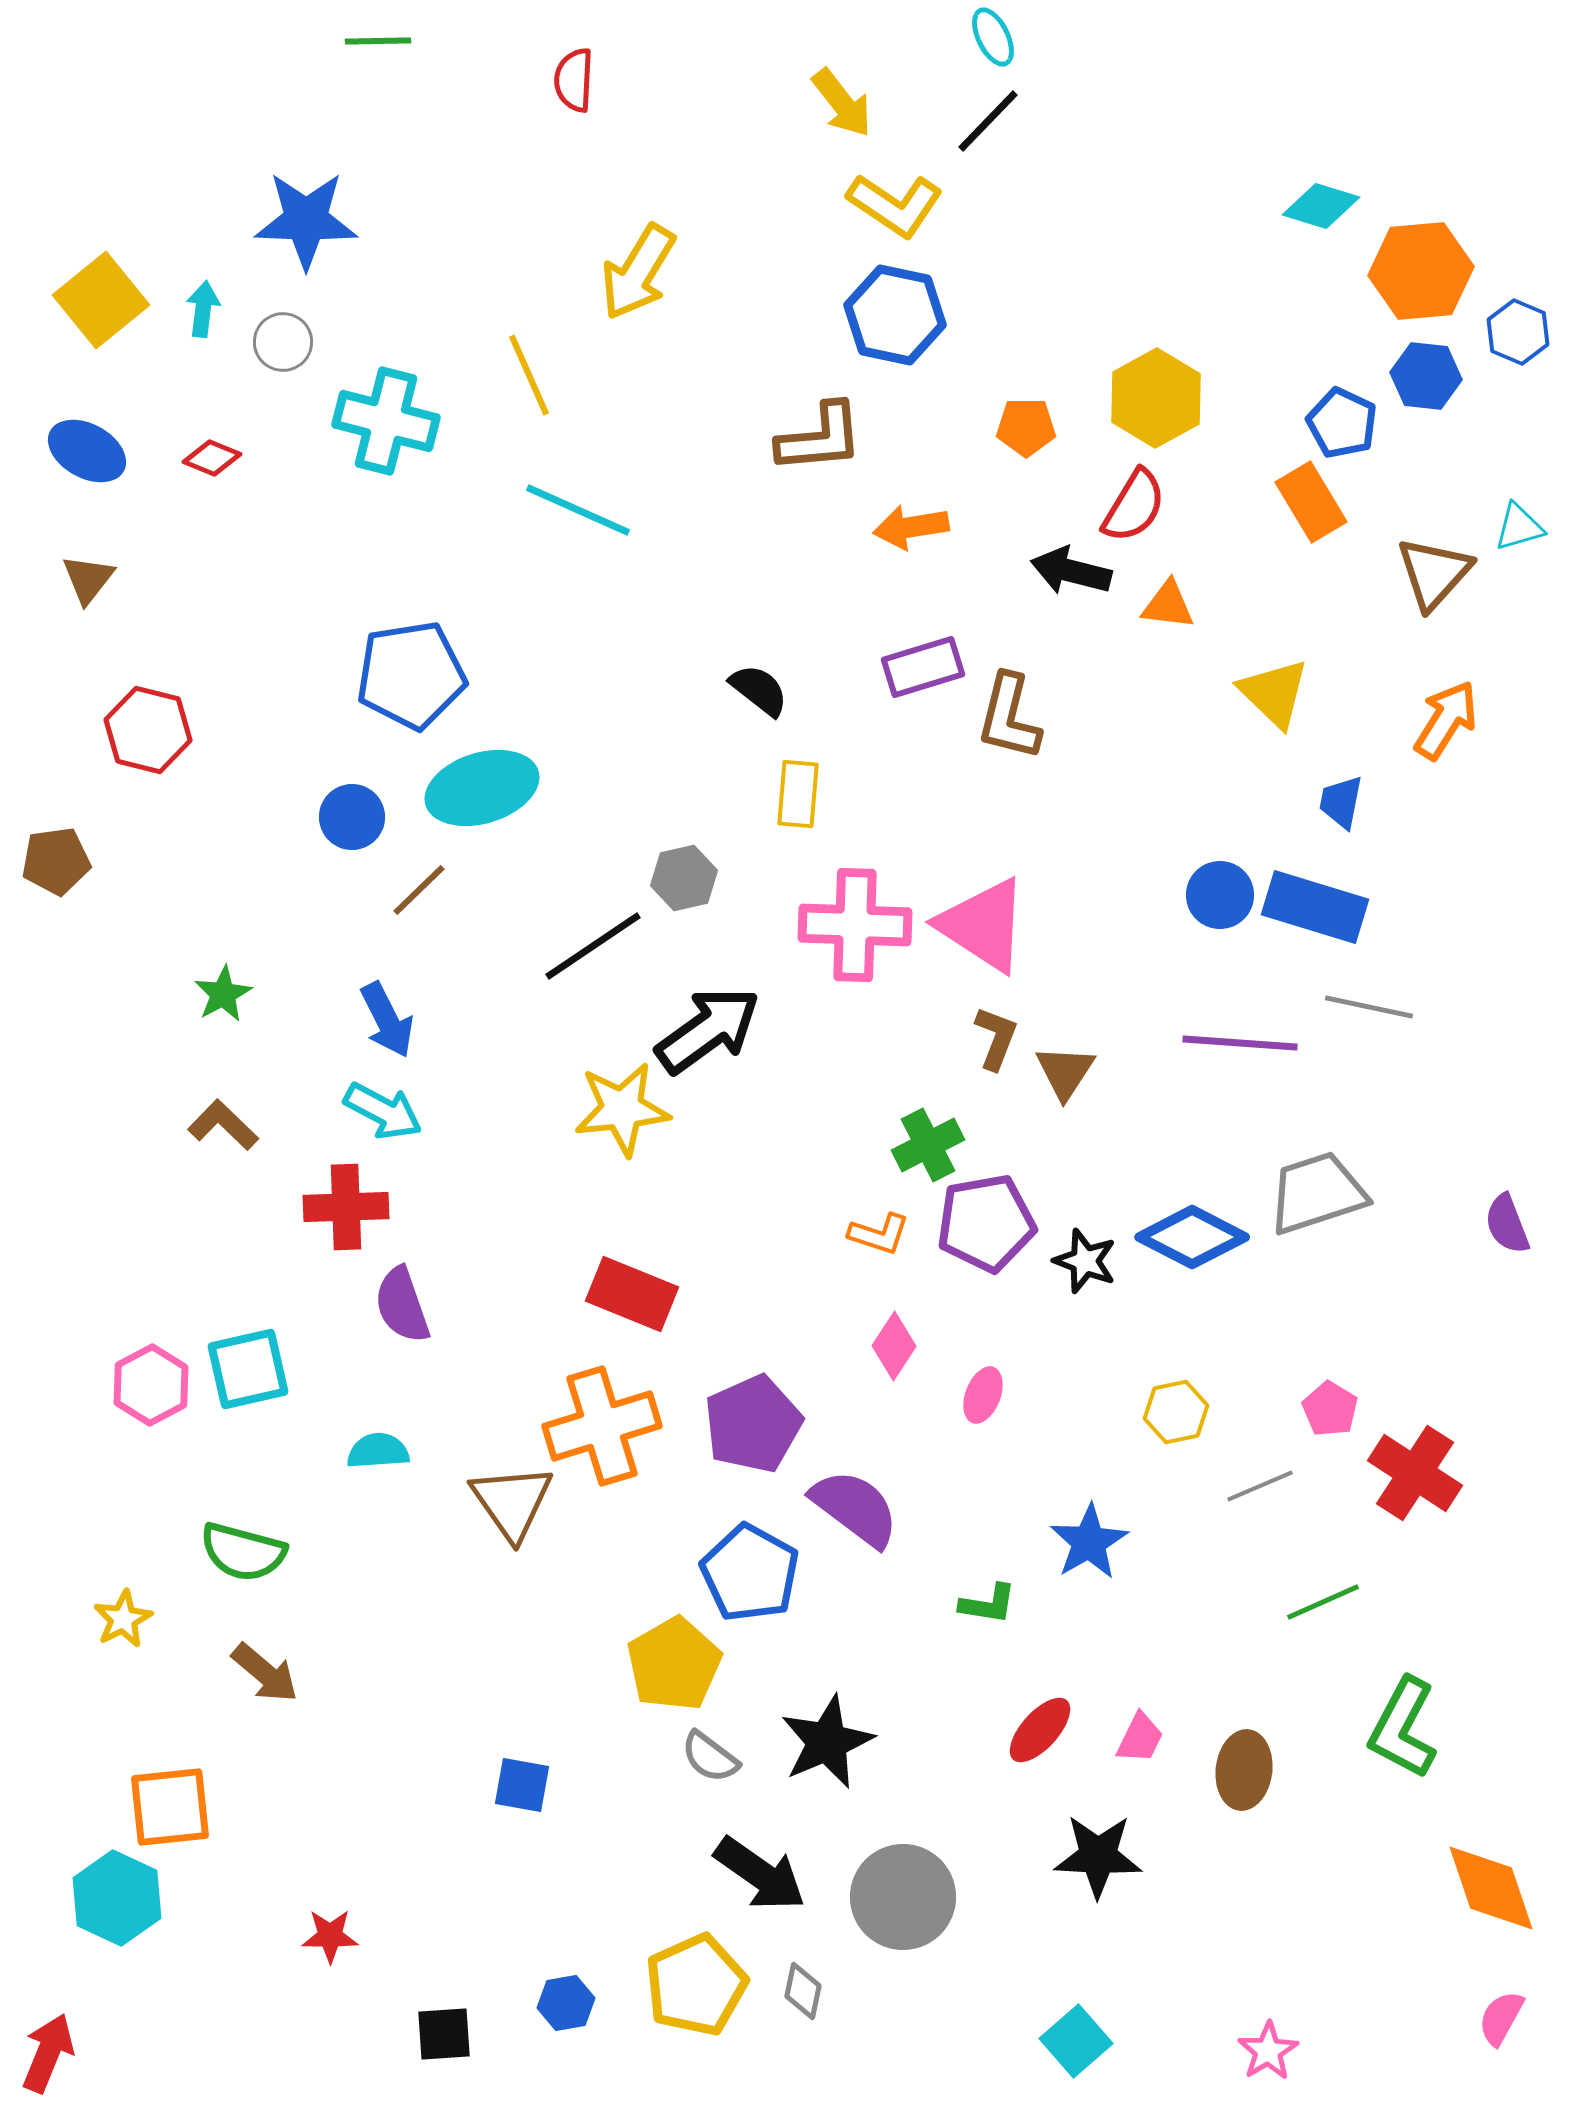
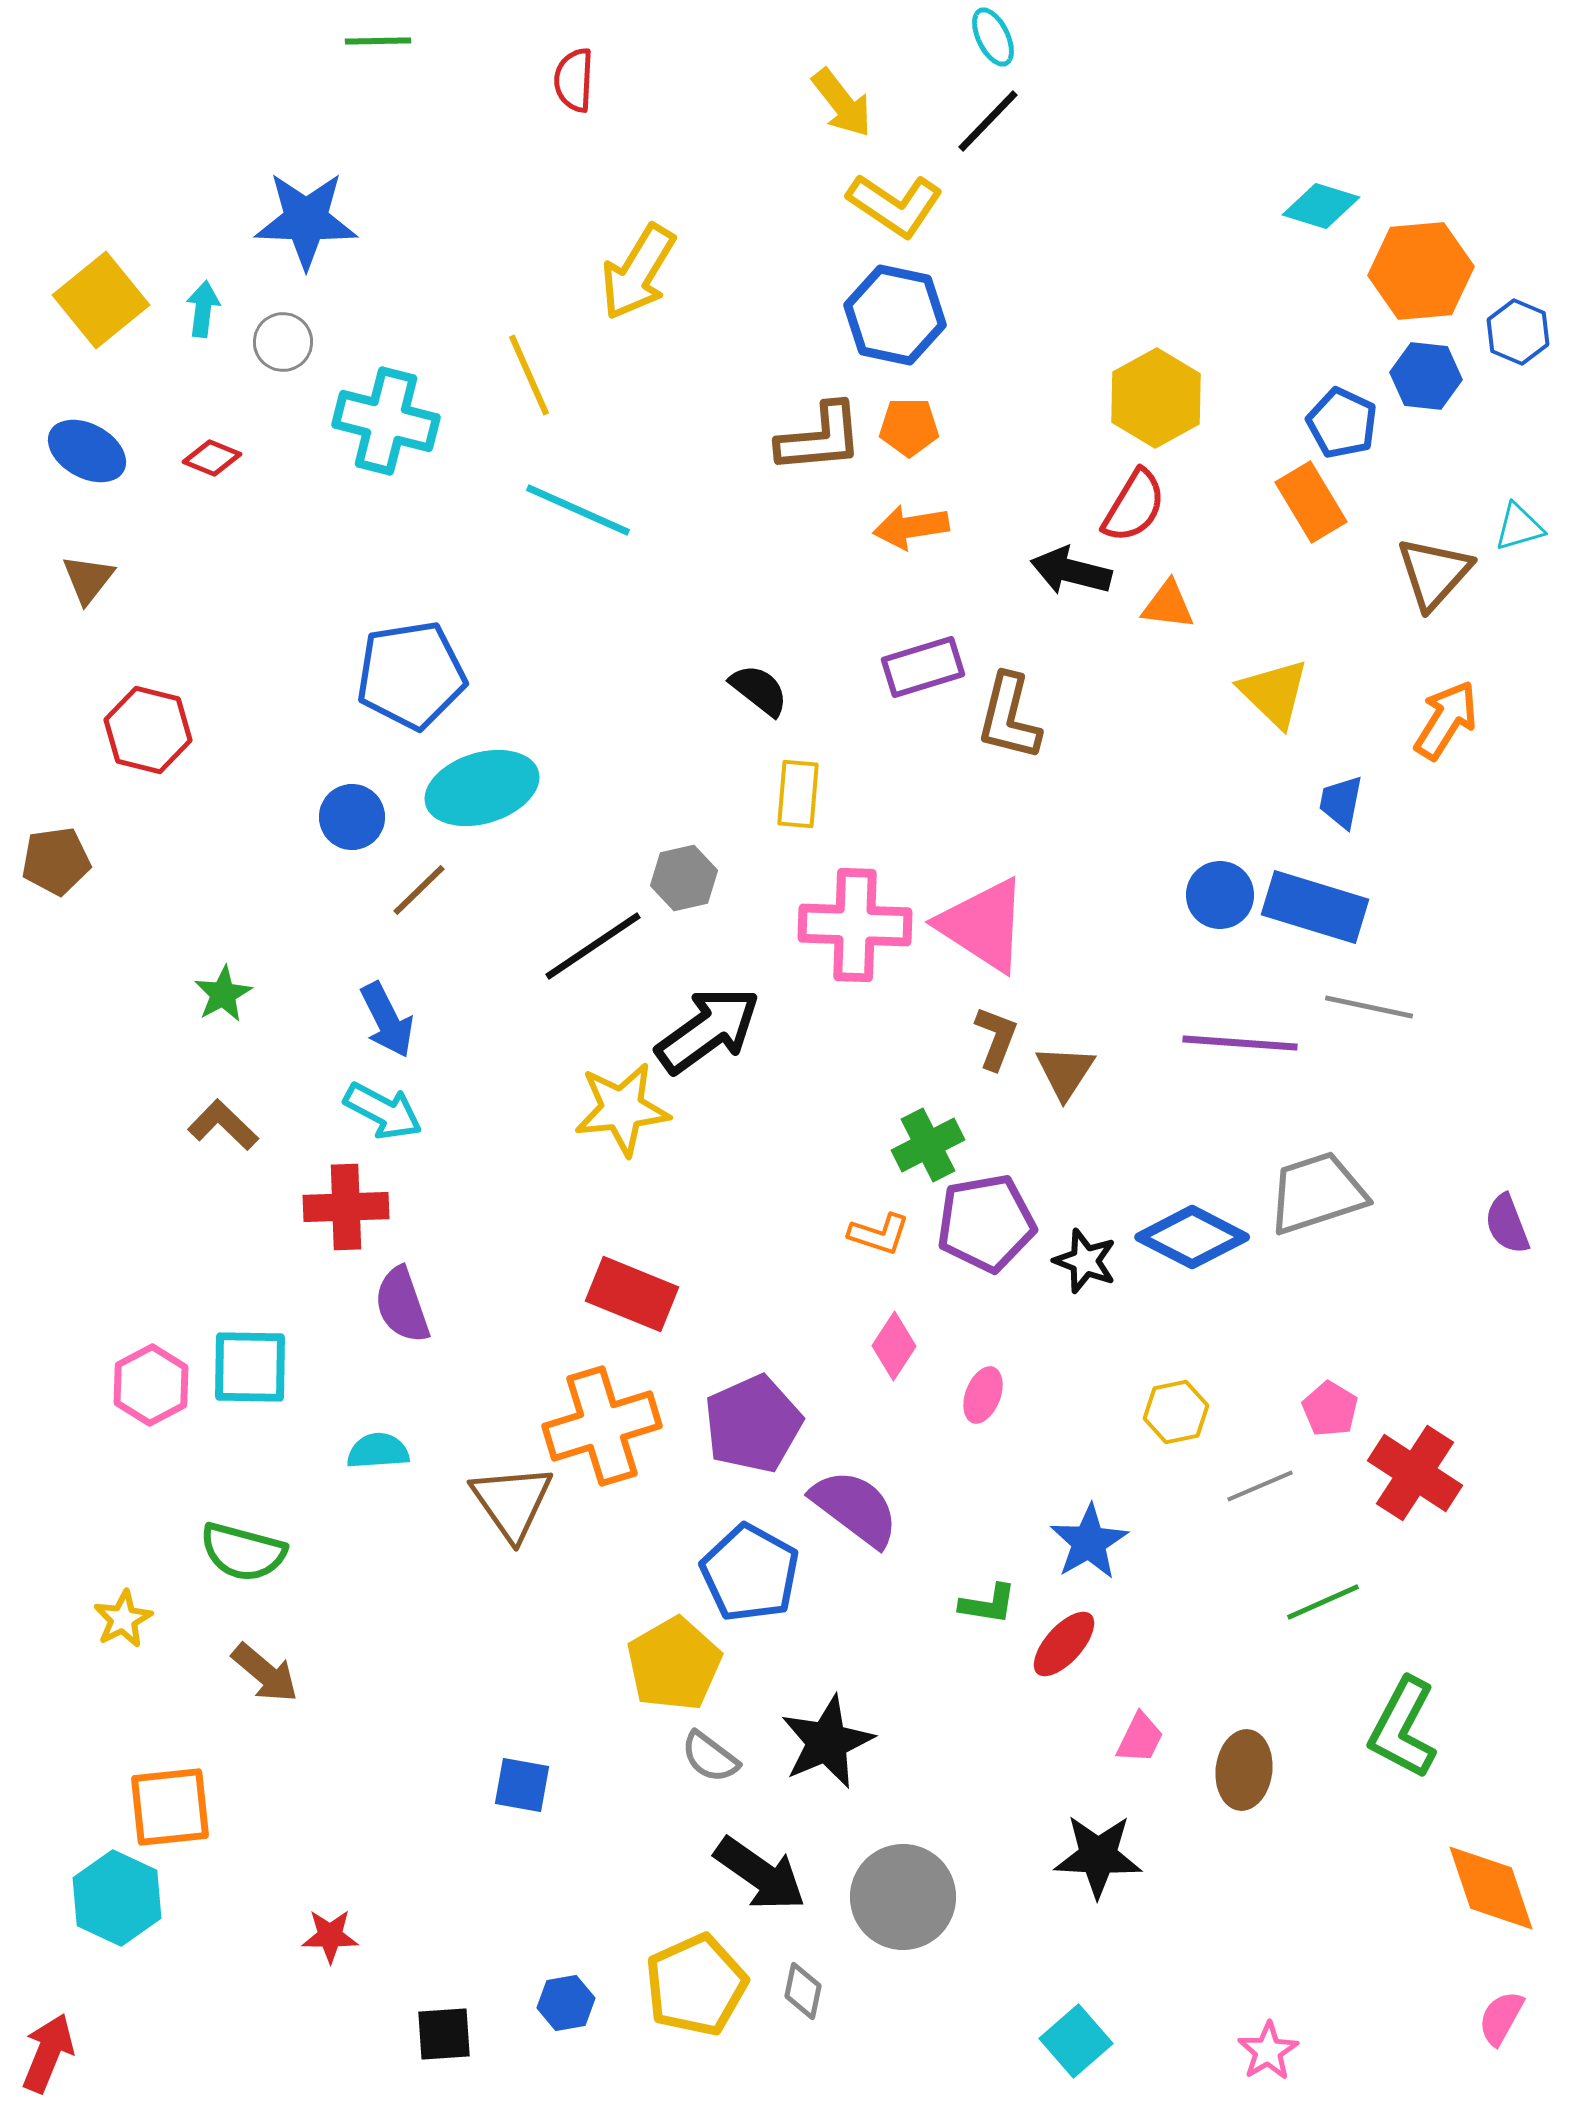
orange pentagon at (1026, 427): moved 117 px left
cyan square at (248, 1369): moved 2 px right, 2 px up; rotated 14 degrees clockwise
red ellipse at (1040, 1730): moved 24 px right, 86 px up
